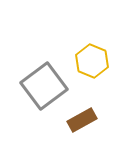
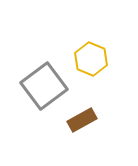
yellow hexagon: moved 1 px left, 2 px up
